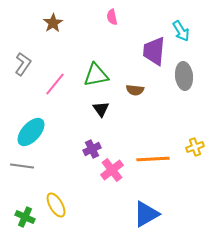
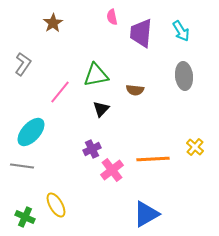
purple trapezoid: moved 13 px left, 18 px up
pink line: moved 5 px right, 8 px down
black triangle: rotated 18 degrees clockwise
yellow cross: rotated 30 degrees counterclockwise
